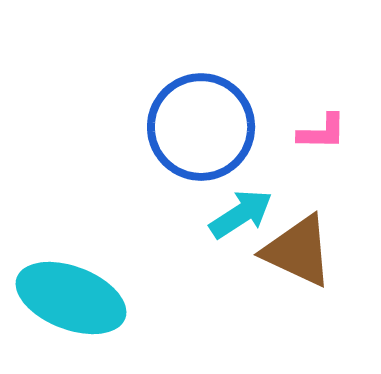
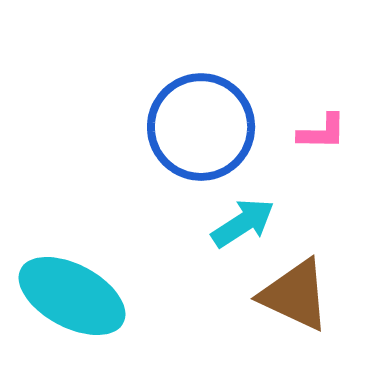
cyan arrow: moved 2 px right, 9 px down
brown triangle: moved 3 px left, 44 px down
cyan ellipse: moved 1 px right, 2 px up; rotated 7 degrees clockwise
